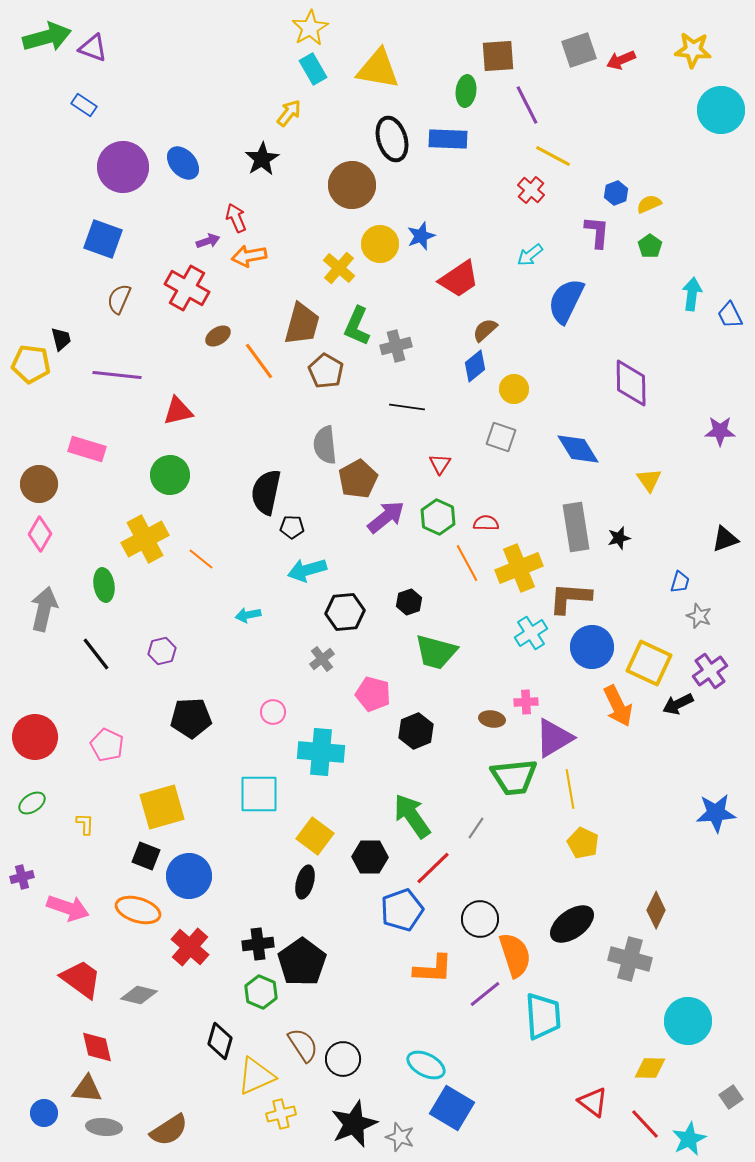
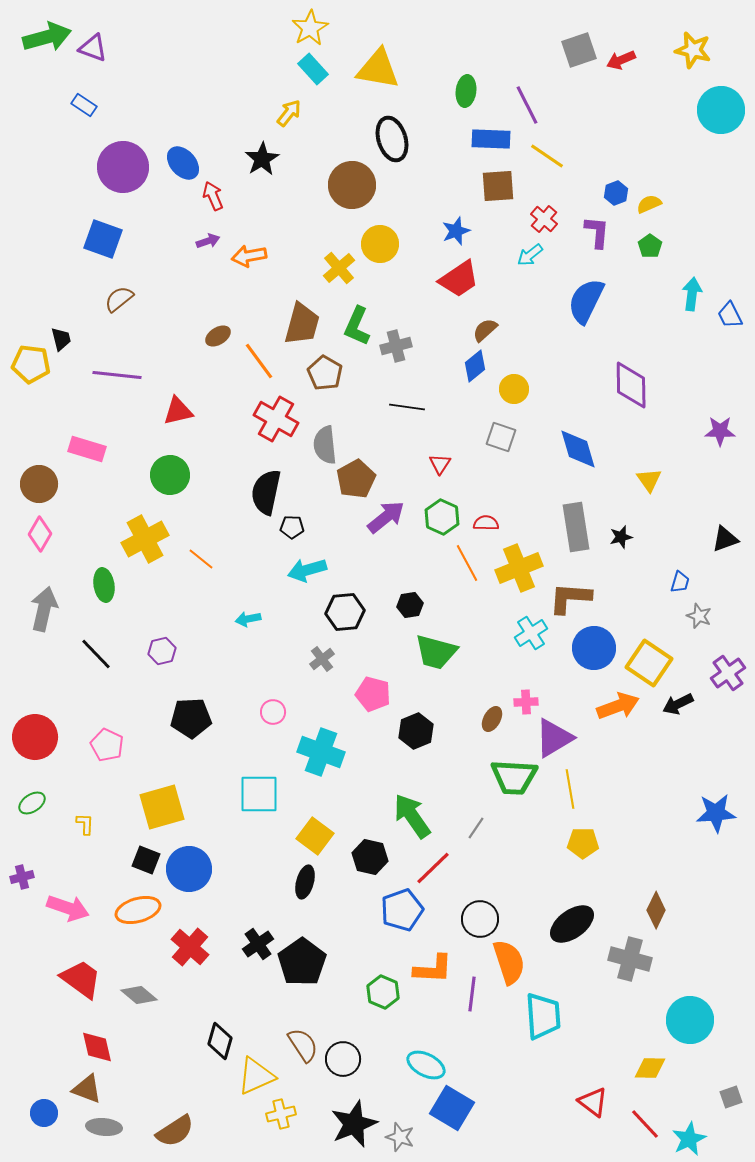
yellow star at (693, 50): rotated 9 degrees clockwise
brown square at (498, 56): moved 130 px down
cyan rectangle at (313, 69): rotated 12 degrees counterclockwise
blue rectangle at (448, 139): moved 43 px right
yellow line at (553, 156): moved 6 px left; rotated 6 degrees clockwise
red cross at (531, 190): moved 13 px right, 29 px down
red arrow at (236, 218): moved 23 px left, 22 px up
blue star at (421, 236): moved 35 px right, 5 px up
yellow cross at (339, 268): rotated 8 degrees clockwise
red cross at (187, 288): moved 89 px right, 131 px down
brown semicircle at (119, 299): rotated 28 degrees clockwise
blue semicircle at (566, 301): moved 20 px right
brown pentagon at (326, 371): moved 1 px left, 2 px down
purple diamond at (631, 383): moved 2 px down
blue diamond at (578, 449): rotated 15 degrees clockwise
brown pentagon at (358, 479): moved 2 px left
green hexagon at (438, 517): moved 4 px right
black star at (619, 538): moved 2 px right, 1 px up
black hexagon at (409, 602): moved 1 px right, 3 px down; rotated 10 degrees clockwise
cyan arrow at (248, 615): moved 4 px down
blue circle at (592, 647): moved 2 px right, 1 px down
black line at (96, 654): rotated 6 degrees counterclockwise
yellow square at (649, 663): rotated 9 degrees clockwise
purple cross at (710, 671): moved 18 px right, 2 px down
orange arrow at (618, 706): rotated 84 degrees counterclockwise
brown ellipse at (492, 719): rotated 70 degrees counterclockwise
cyan cross at (321, 752): rotated 15 degrees clockwise
green trapezoid at (514, 777): rotated 9 degrees clockwise
yellow pentagon at (583, 843): rotated 24 degrees counterclockwise
black square at (146, 856): moved 4 px down
black hexagon at (370, 857): rotated 12 degrees clockwise
blue circle at (189, 876): moved 7 px up
orange ellipse at (138, 910): rotated 33 degrees counterclockwise
black cross at (258, 944): rotated 28 degrees counterclockwise
orange semicircle at (515, 955): moved 6 px left, 7 px down
green hexagon at (261, 992): moved 122 px right
purple line at (485, 994): moved 13 px left; rotated 44 degrees counterclockwise
gray diamond at (139, 995): rotated 27 degrees clockwise
cyan circle at (688, 1021): moved 2 px right, 1 px up
brown triangle at (87, 1089): rotated 16 degrees clockwise
gray square at (731, 1097): rotated 15 degrees clockwise
brown semicircle at (169, 1130): moved 6 px right, 1 px down
